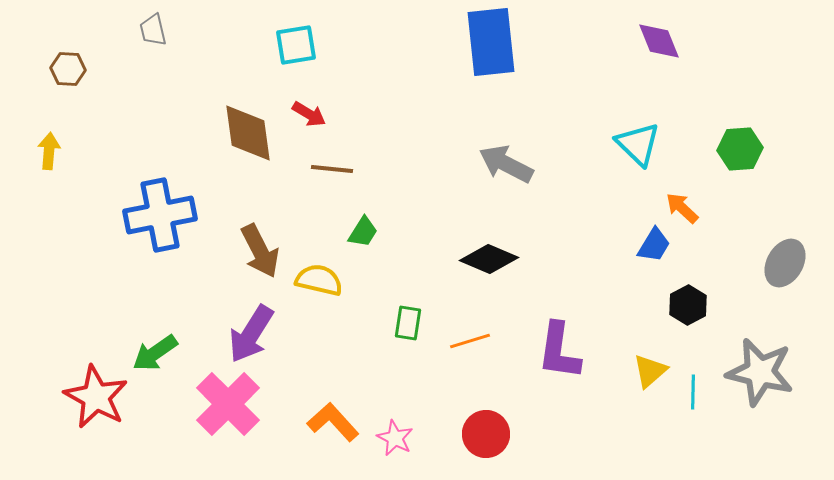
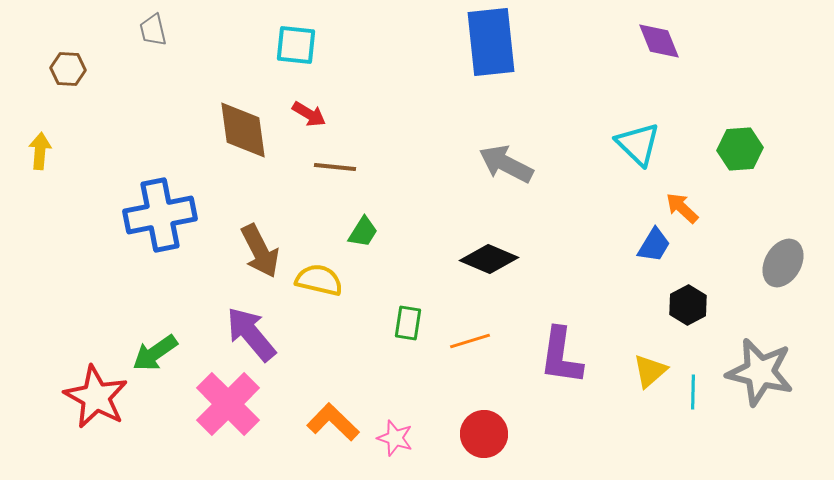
cyan square: rotated 15 degrees clockwise
brown diamond: moved 5 px left, 3 px up
yellow arrow: moved 9 px left
brown line: moved 3 px right, 2 px up
gray ellipse: moved 2 px left
purple arrow: rotated 108 degrees clockwise
purple L-shape: moved 2 px right, 5 px down
orange L-shape: rotated 4 degrees counterclockwise
red circle: moved 2 px left
pink star: rotated 9 degrees counterclockwise
